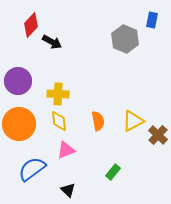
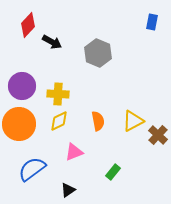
blue rectangle: moved 2 px down
red diamond: moved 3 px left
gray hexagon: moved 27 px left, 14 px down
purple circle: moved 4 px right, 5 px down
yellow diamond: rotated 70 degrees clockwise
pink triangle: moved 8 px right, 2 px down
black triangle: rotated 42 degrees clockwise
